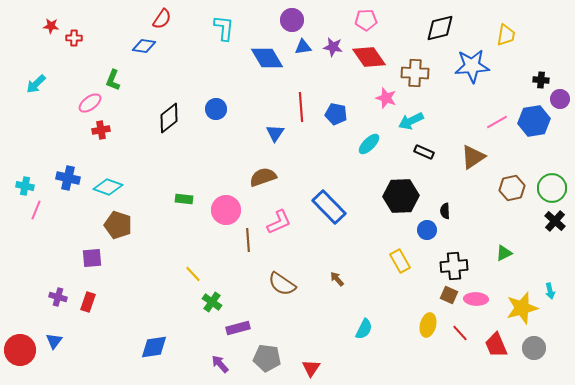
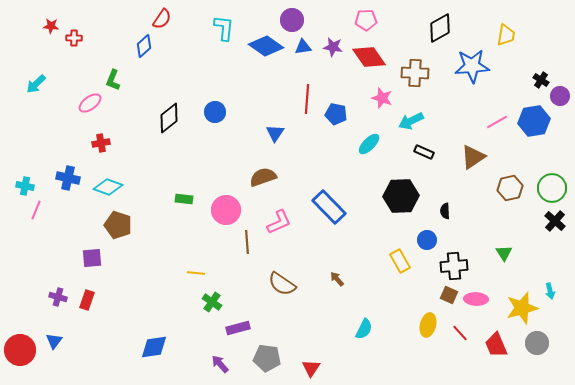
black diamond at (440, 28): rotated 16 degrees counterclockwise
blue diamond at (144, 46): rotated 50 degrees counterclockwise
blue diamond at (267, 58): moved 1 px left, 12 px up; rotated 24 degrees counterclockwise
black cross at (541, 80): rotated 28 degrees clockwise
pink star at (386, 98): moved 4 px left
purple circle at (560, 99): moved 3 px up
red line at (301, 107): moved 6 px right, 8 px up; rotated 8 degrees clockwise
blue circle at (216, 109): moved 1 px left, 3 px down
red cross at (101, 130): moved 13 px down
brown hexagon at (512, 188): moved 2 px left
blue circle at (427, 230): moved 10 px down
brown line at (248, 240): moved 1 px left, 2 px down
green triangle at (504, 253): rotated 36 degrees counterclockwise
yellow line at (193, 274): moved 3 px right, 1 px up; rotated 42 degrees counterclockwise
red rectangle at (88, 302): moved 1 px left, 2 px up
gray circle at (534, 348): moved 3 px right, 5 px up
